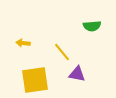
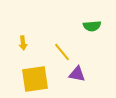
yellow arrow: rotated 104 degrees counterclockwise
yellow square: moved 1 px up
